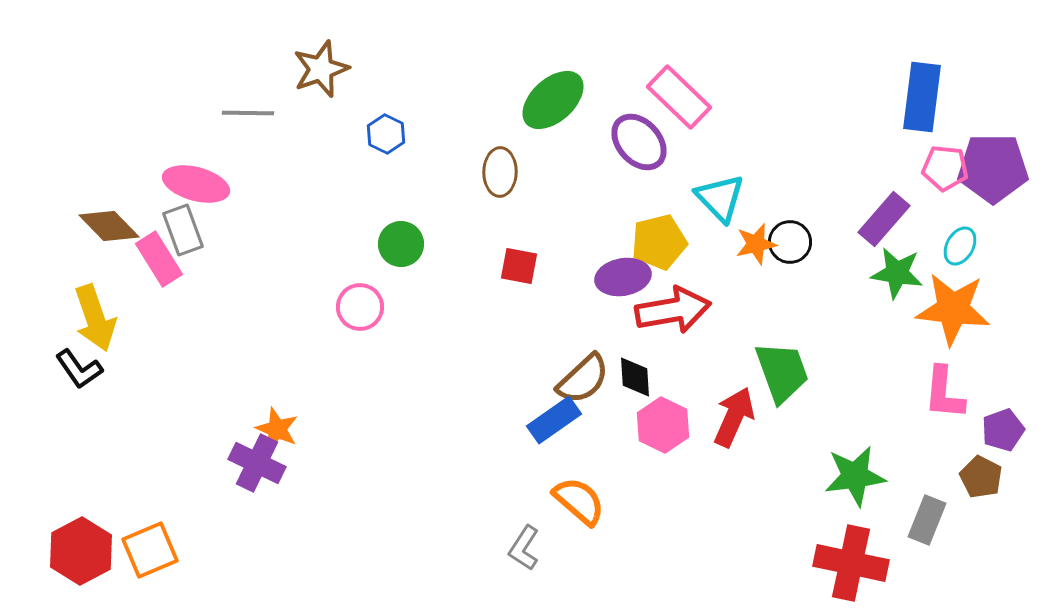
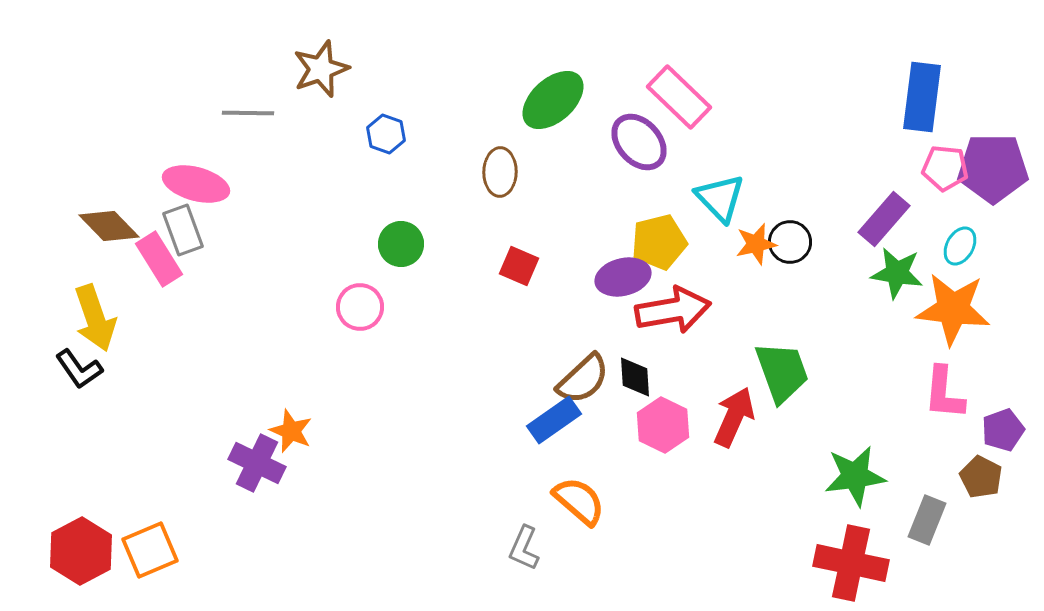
blue hexagon at (386, 134): rotated 6 degrees counterclockwise
red square at (519, 266): rotated 12 degrees clockwise
purple ellipse at (623, 277): rotated 4 degrees counterclockwise
orange star at (277, 429): moved 14 px right, 2 px down
gray L-shape at (524, 548): rotated 9 degrees counterclockwise
